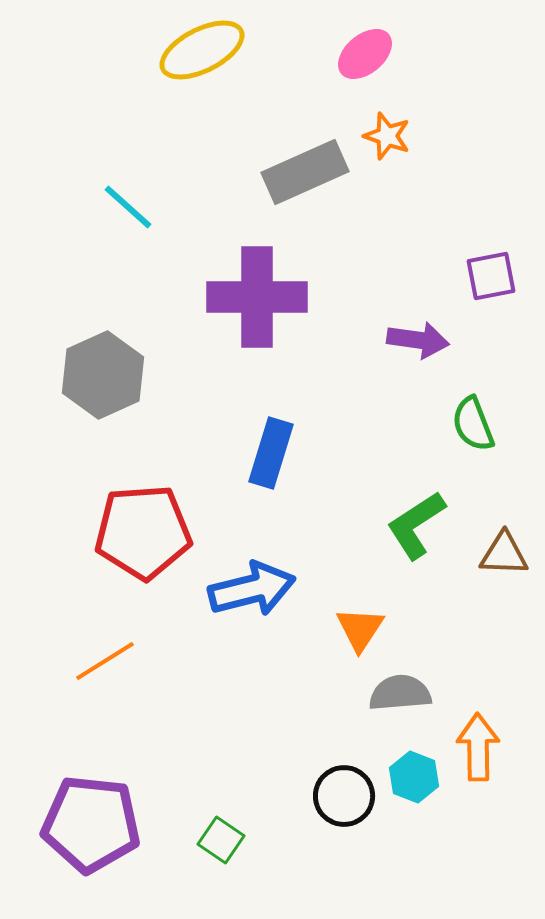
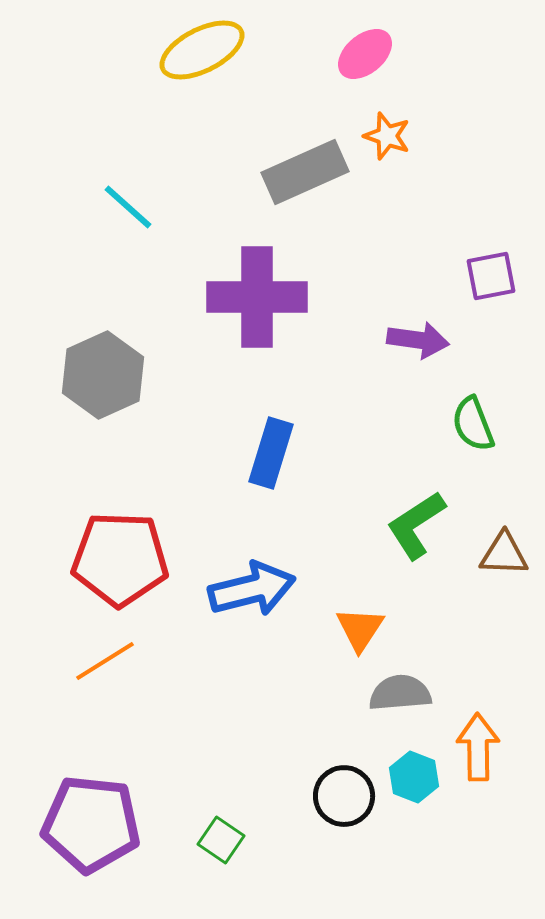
red pentagon: moved 23 px left, 27 px down; rotated 6 degrees clockwise
